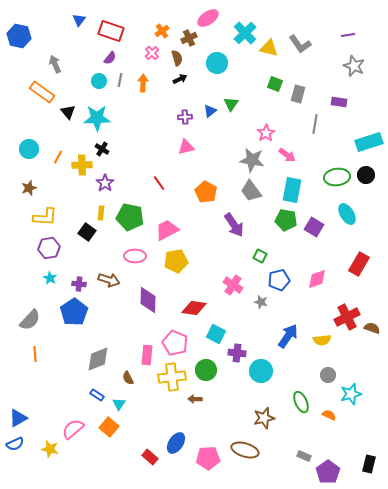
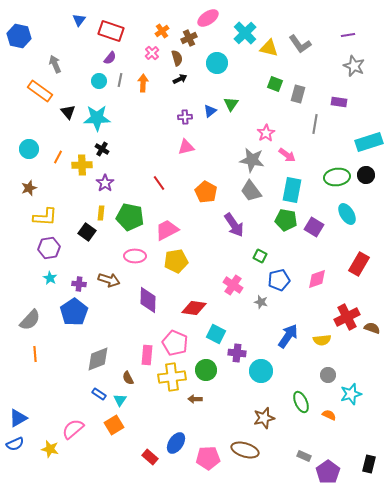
orange rectangle at (42, 92): moved 2 px left, 1 px up
blue rectangle at (97, 395): moved 2 px right, 1 px up
cyan triangle at (119, 404): moved 1 px right, 4 px up
orange square at (109, 427): moved 5 px right, 2 px up; rotated 18 degrees clockwise
